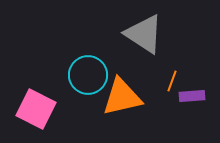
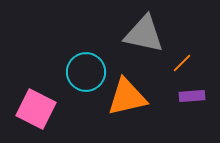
gray triangle: rotated 21 degrees counterclockwise
cyan circle: moved 2 px left, 3 px up
orange line: moved 10 px right, 18 px up; rotated 25 degrees clockwise
orange triangle: moved 5 px right
